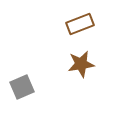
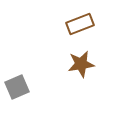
gray square: moved 5 px left
